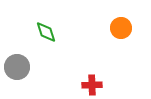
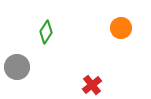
green diamond: rotated 50 degrees clockwise
red cross: rotated 36 degrees counterclockwise
